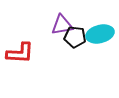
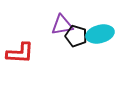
black pentagon: moved 1 px right, 1 px up; rotated 10 degrees clockwise
